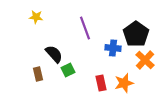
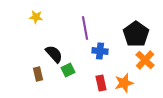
purple line: rotated 10 degrees clockwise
blue cross: moved 13 px left, 3 px down
